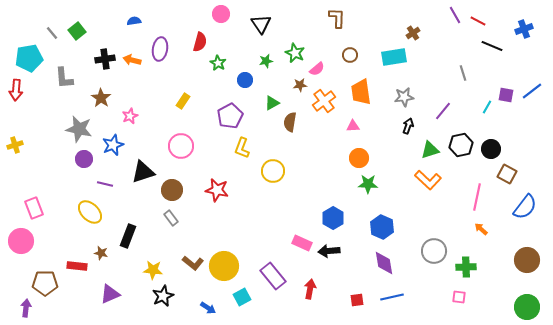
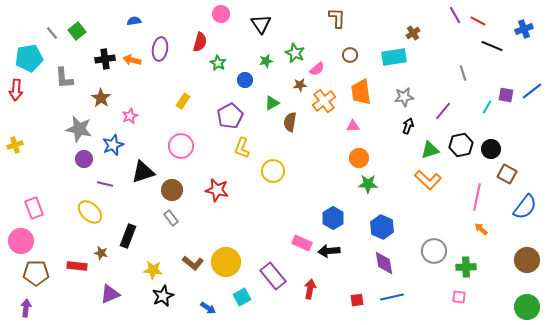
yellow circle at (224, 266): moved 2 px right, 4 px up
brown pentagon at (45, 283): moved 9 px left, 10 px up
